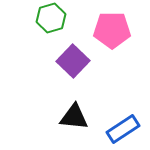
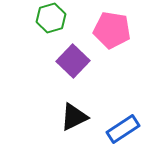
pink pentagon: rotated 9 degrees clockwise
black triangle: rotated 32 degrees counterclockwise
